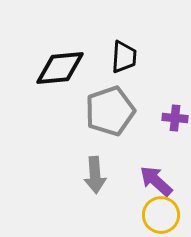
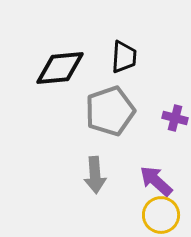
purple cross: rotated 10 degrees clockwise
